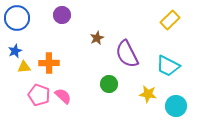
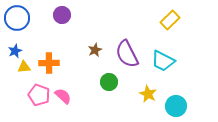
brown star: moved 2 px left, 12 px down
cyan trapezoid: moved 5 px left, 5 px up
green circle: moved 2 px up
yellow star: rotated 18 degrees clockwise
